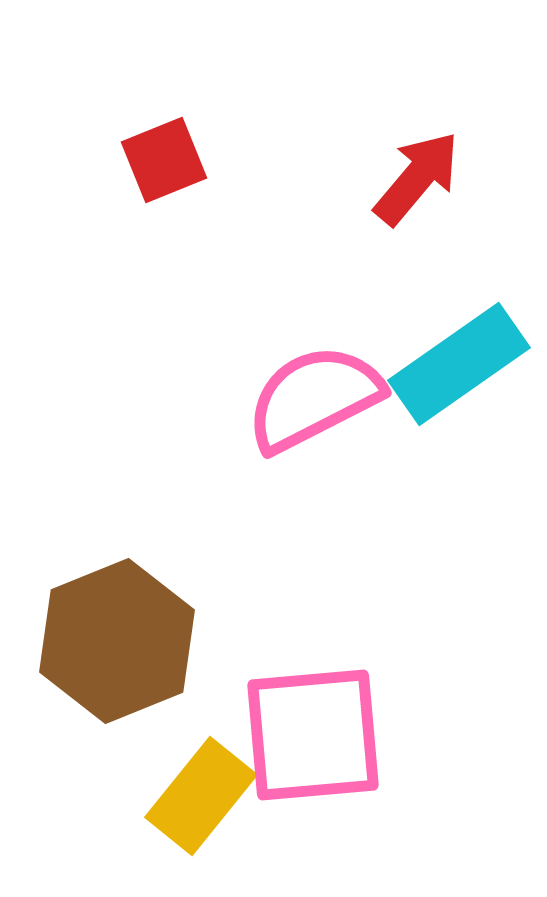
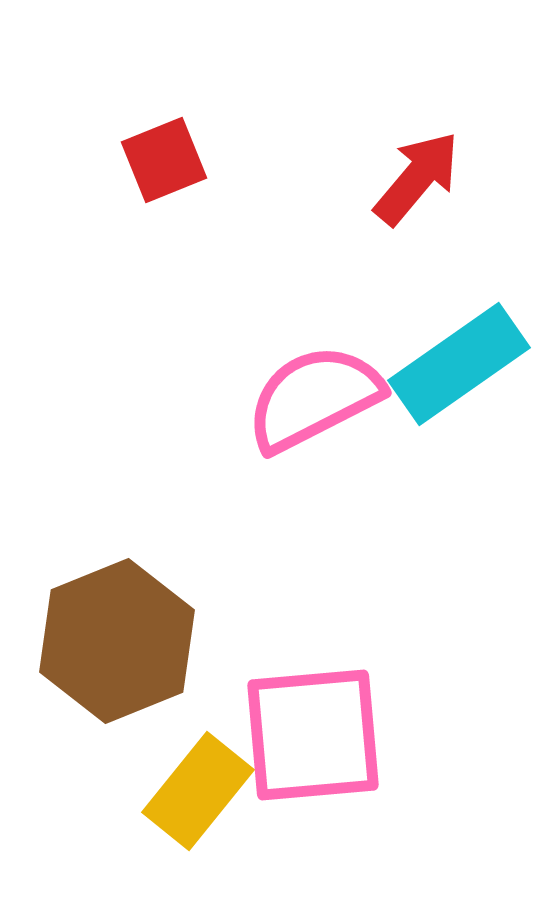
yellow rectangle: moved 3 px left, 5 px up
